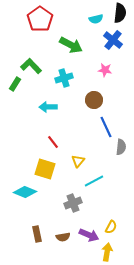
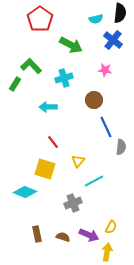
brown semicircle: rotated 152 degrees counterclockwise
